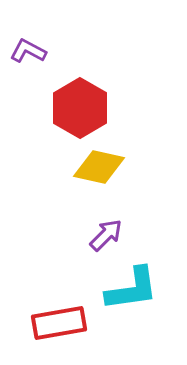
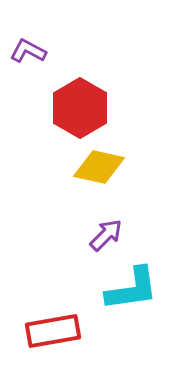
red rectangle: moved 6 px left, 8 px down
